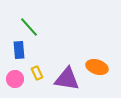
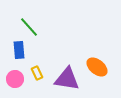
orange ellipse: rotated 20 degrees clockwise
